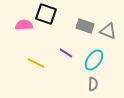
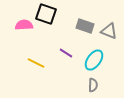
gray triangle: moved 1 px right
gray semicircle: moved 1 px down
